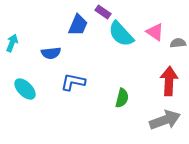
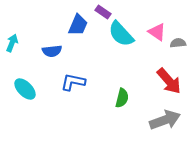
pink triangle: moved 2 px right
blue semicircle: moved 1 px right, 2 px up
red arrow: rotated 136 degrees clockwise
